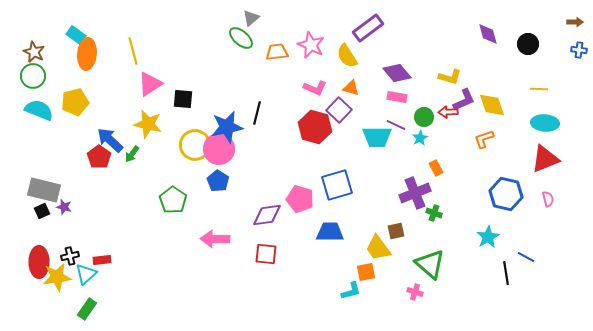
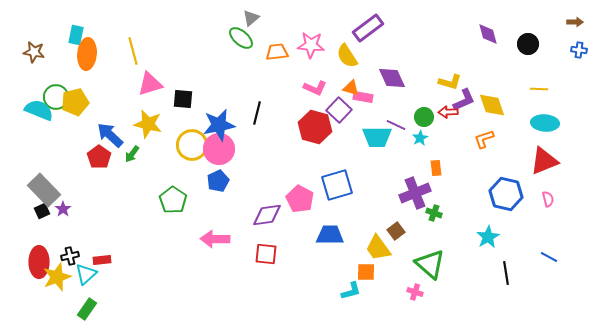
cyan rectangle at (76, 35): rotated 66 degrees clockwise
pink star at (311, 45): rotated 20 degrees counterclockwise
brown star at (34, 52): rotated 15 degrees counterclockwise
purple diamond at (397, 73): moved 5 px left, 5 px down; rotated 16 degrees clockwise
green circle at (33, 76): moved 23 px right, 21 px down
yellow L-shape at (450, 77): moved 5 px down
pink triangle at (150, 84): rotated 16 degrees clockwise
pink rectangle at (397, 97): moved 34 px left
blue star at (227, 127): moved 8 px left, 2 px up
blue arrow at (110, 140): moved 5 px up
yellow circle at (195, 145): moved 3 px left
red triangle at (545, 159): moved 1 px left, 2 px down
orange rectangle at (436, 168): rotated 21 degrees clockwise
blue pentagon at (218, 181): rotated 15 degrees clockwise
gray rectangle at (44, 190): rotated 32 degrees clockwise
pink pentagon at (300, 199): rotated 12 degrees clockwise
purple star at (64, 207): moved 1 px left, 2 px down; rotated 21 degrees clockwise
brown square at (396, 231): rotated 24 degrees counterclockwise
blue trapezoid at (330, 232): moved 3 px down
blue line at (526, 257): moved 23 px right
orange square at (366, 272): rotated 12 degrees clockwise
yellow star at (57, 277): rotated 12 degrees counterclockwise
